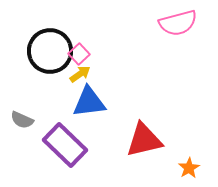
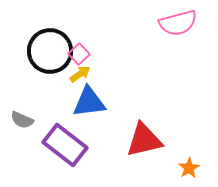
purple rectangle: rotated 6 degrees counterclockwise
